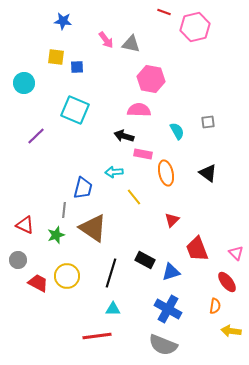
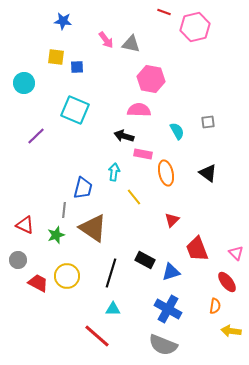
cyan arrow at (114, 172): rotated 102 degrees clockwise
red line at (97, 336): rotated 48 degrees clockwise
